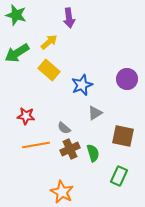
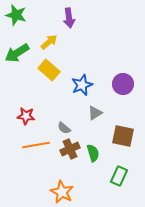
purple circle: moved 4 px left, 5 px down
